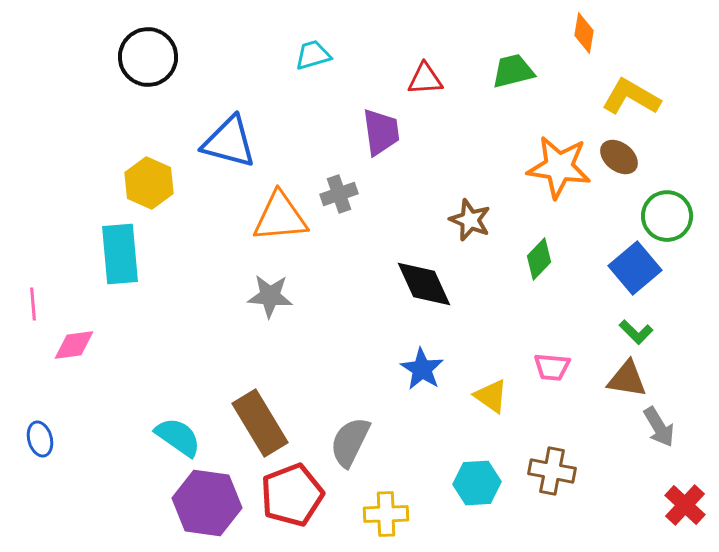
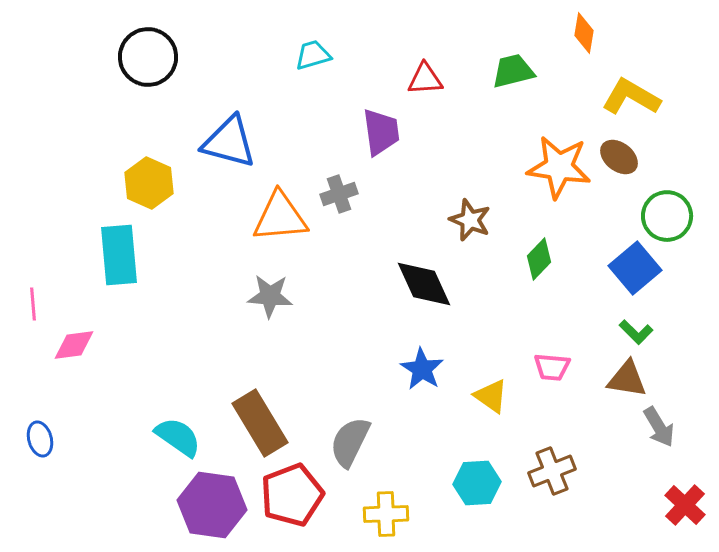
cyan rectangle: moved 1 px left, 1 px down
brown cross: rotated 33 degrees counterclockwise
purple hexagon: moved 5 px right, 2 px down
